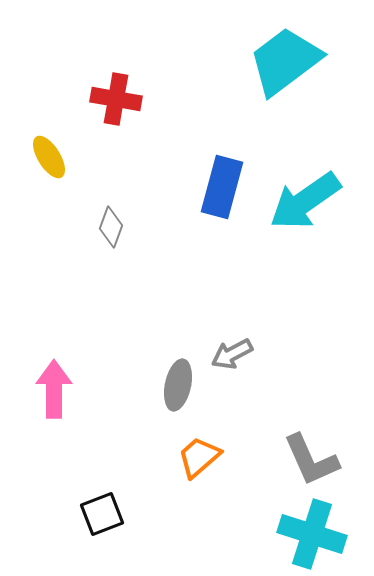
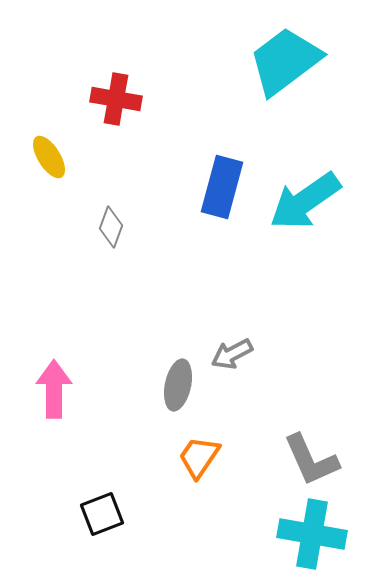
orange trapezoid: rotated 15 degrees counterclockwise
cyan cross: rotated 8 degrees counterclockwise
